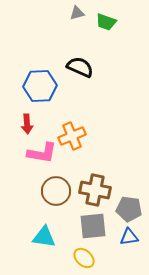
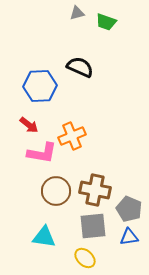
red arrow: moved 2 px right, 1 px down; rotated 48 degrees counterclockwise
gray pentagon: rotated 15 degrees clockwise
yellow ellipse: moved 1 px right
